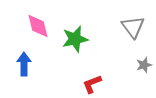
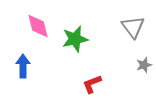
blue arrow: moved 1 px left, 2 px down
